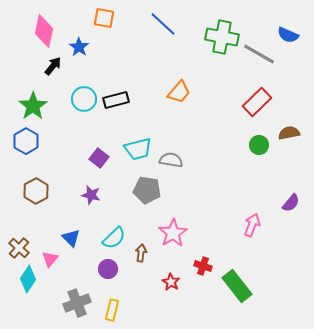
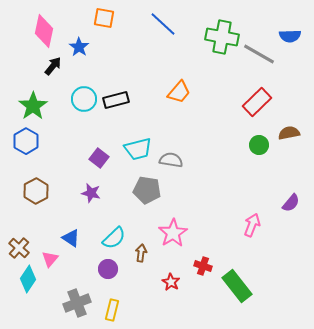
blue semicircle: moved 2 px right, 1 px down; rotated 25 degrees counterclockwise
purple star: moved 2 px up
blue triangle: rotated 12 degrees counterclockwise
